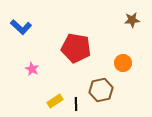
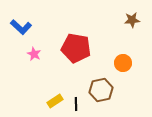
pink star: moved 2 px right, 15 px up
